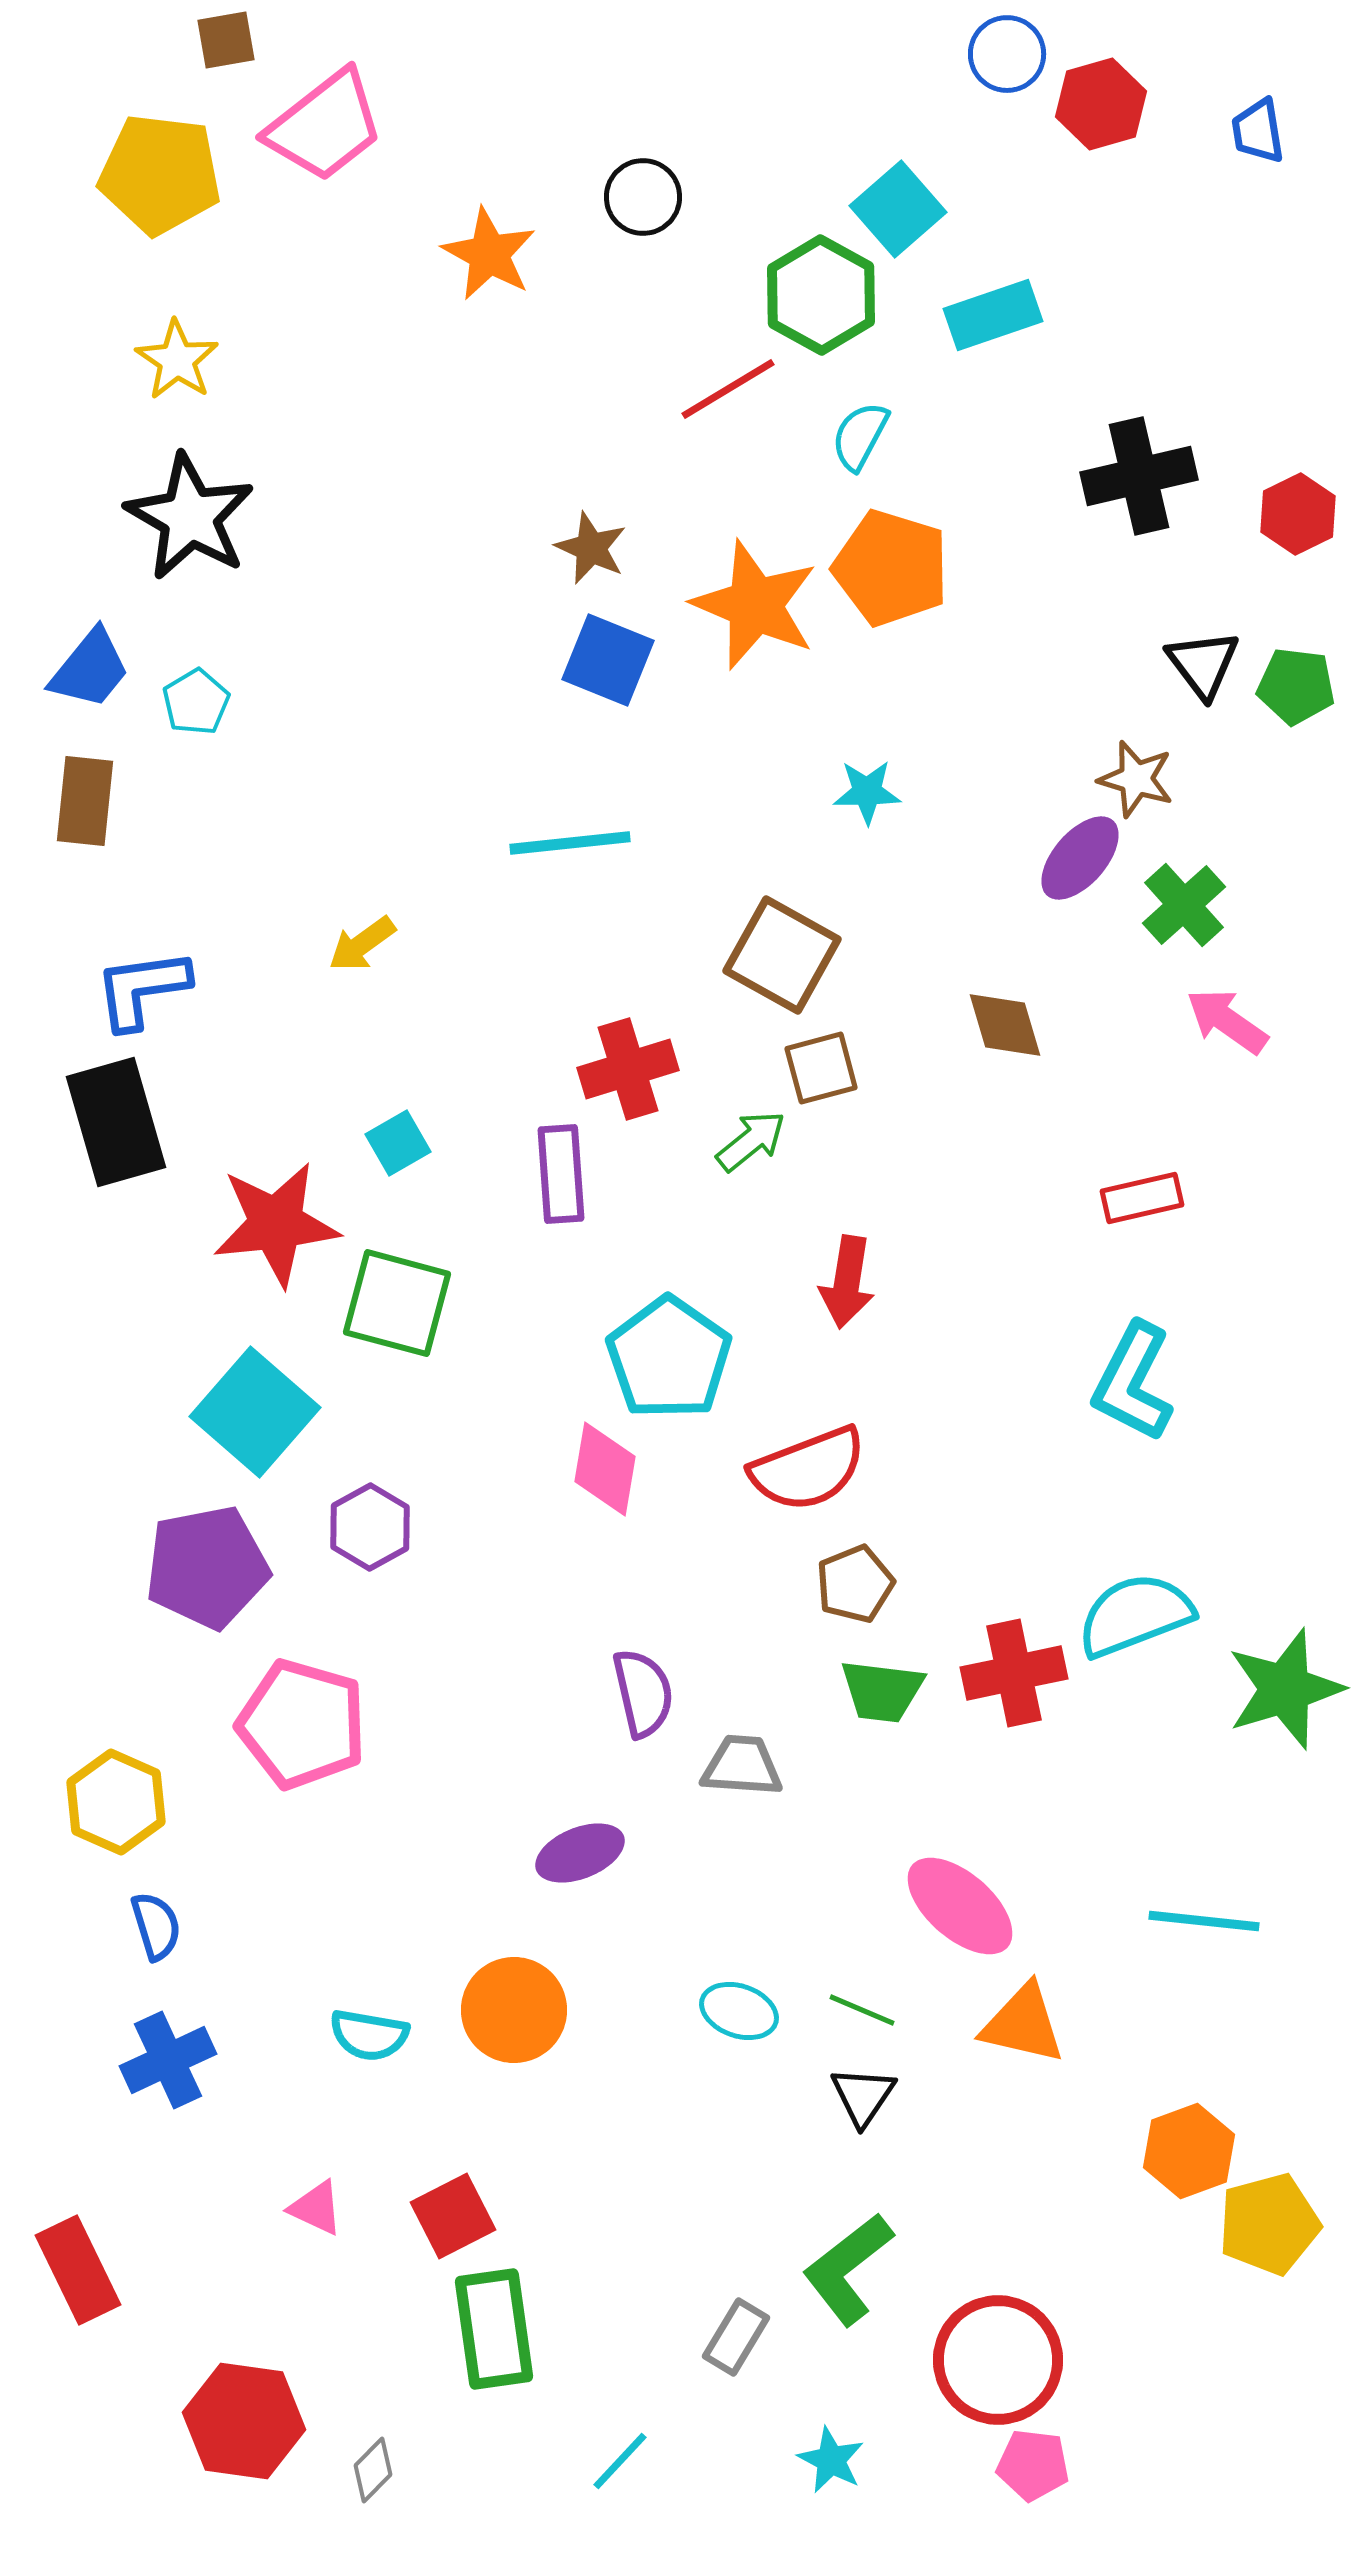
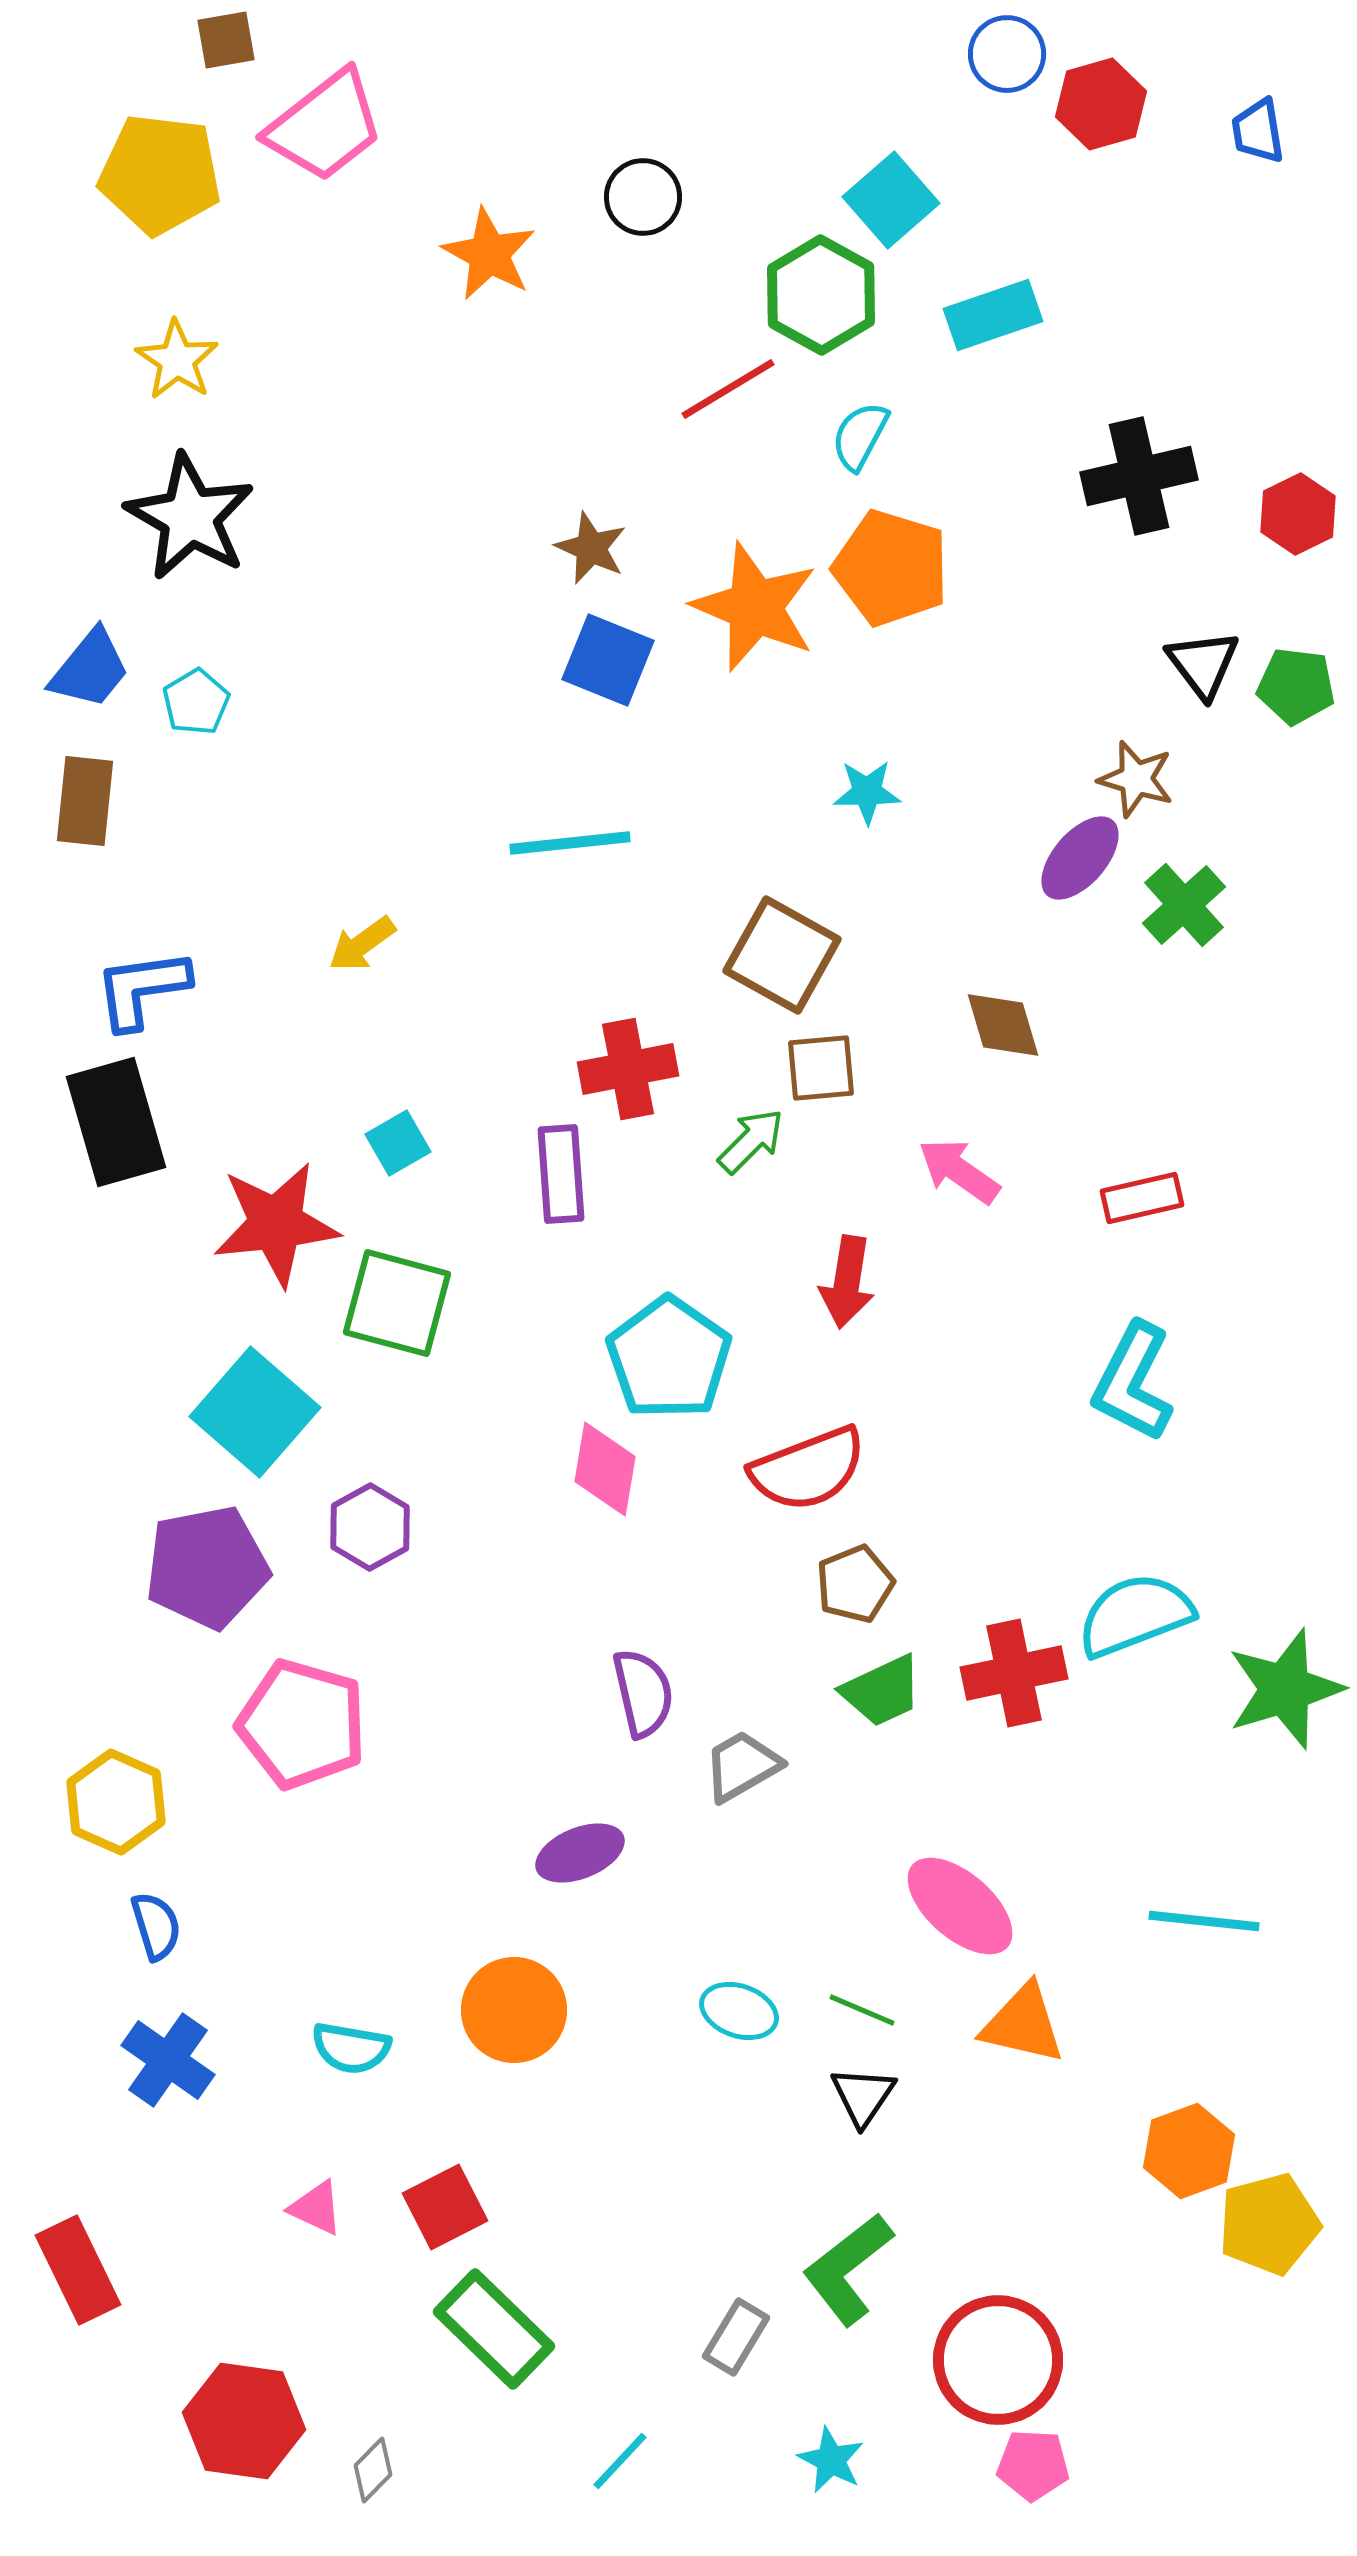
cyan square at (898, 209): moved 7 px left, 9 px up
orange star at (755, 605): moved 2 px down
pink arrow at (1227, 1021): moved 268 px left, 150 px down
brown diamond at (1005, 1025): moved 2 px left
brown square at (821, 1068): rotated 10 degrees clockwise
red cross at (628, 1069): rotated 6 degrees clockwise
green arrow at (751, 1141): rotated 6 degrees counterclockwise
green trapezoid at (882, 1691): rotated 32 degrees counterclockwise
gray trapezoid at (742, 1766): rotated 34 degrees counterclockwise
cyan semicircle at (369, 2035): moved 18 px left, 13 px down
blue cross at (168, 2060): rotated 30 degrees counterclockwise
red square at (453, 2216): moved 8 px left, 9 px up
green rectangle at (494, 2329): rotated 38 degrees counterclockwise
pink pentagon at (1033, 2465): rotated 4 degrees counterclockwise
